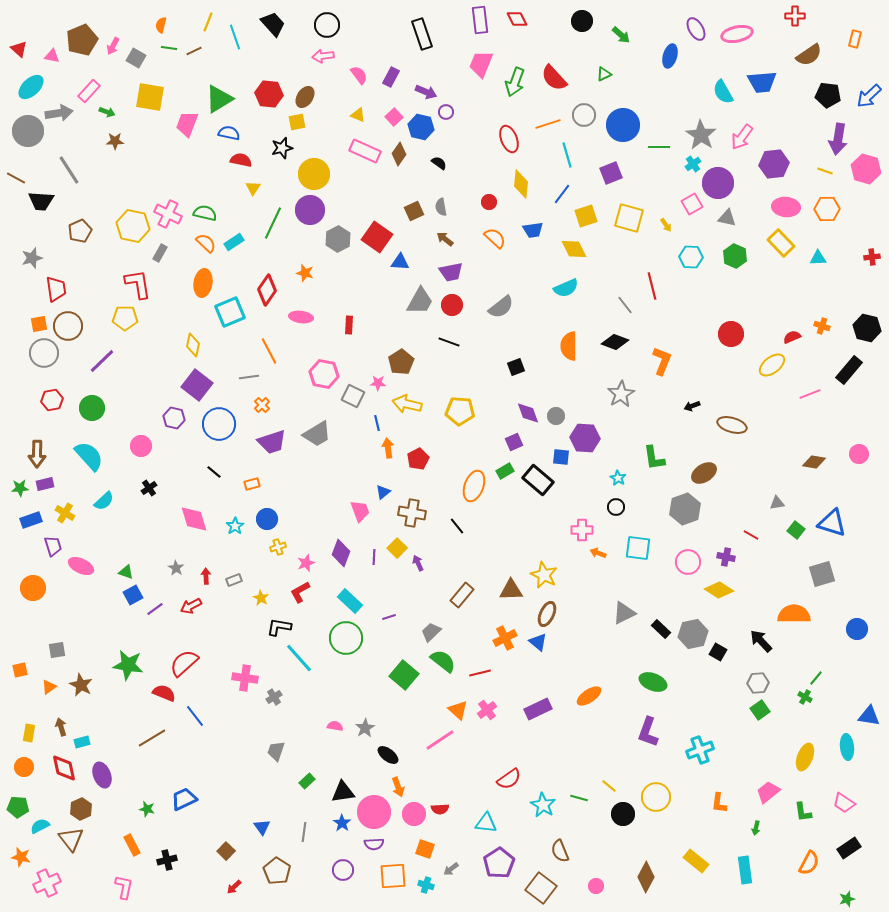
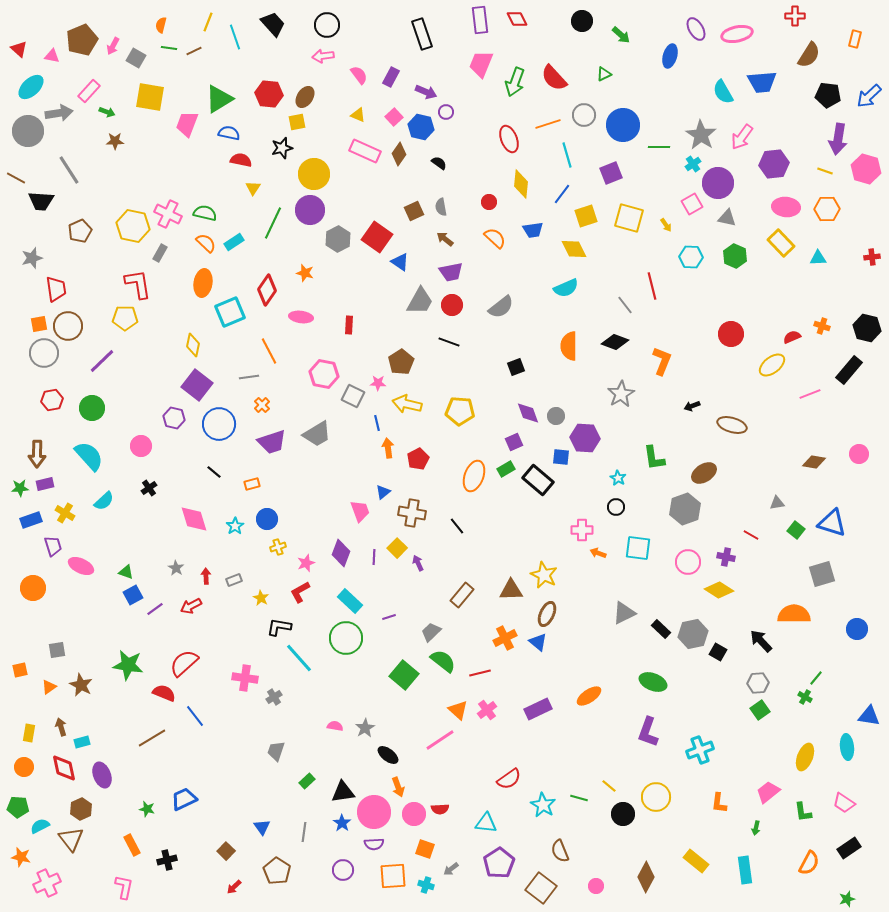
brown semicircle at (809, 55): rotated 24 degrees counterclockwise
blue triangle at (400, 262): rotated 30 degrees clockwise
green rectangle at (505, 471): moved 1 px right, 2 px up
orange ellipse at (474, 486): moved 10 px up
